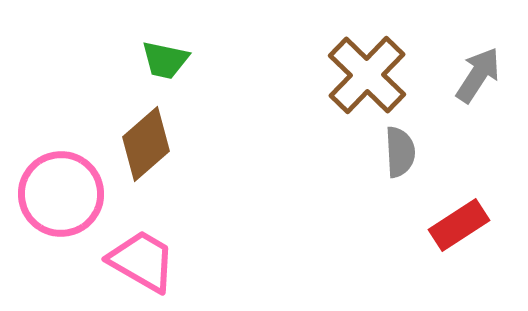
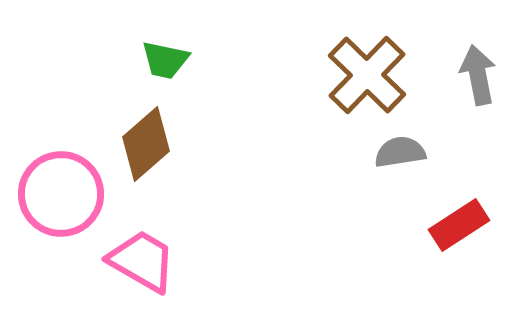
gray arrow: rotated 44 degrees counterclockwise
gray semicircle: rotated 96 degrees counterclockwise
